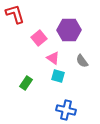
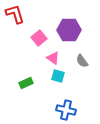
green rectangle: rotated 32 degrees clockwise
